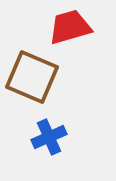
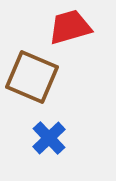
blue cross: moved 1 px down; rotated 20 degrees counterclockwise
